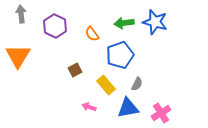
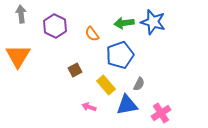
blue star: moved 2 px left
gray semicircle: moved 2 px right
blue triangle: moved 1 px left, 3 px up
